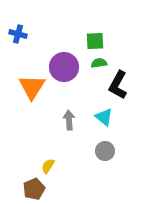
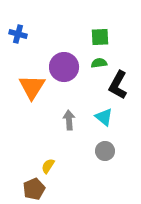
green square: moved 5 px right, 4 px up
